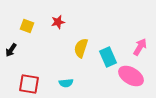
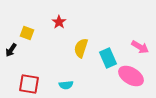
red star: moved 1 px right; rotated 24 degrees counterclockwise
yellow square: moved 7 px down
pink arrow: rotated 90 degrees clockwise
cyan rectangle: moved 1 px down
cyan semicircle: moved 2 px down
